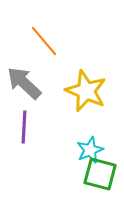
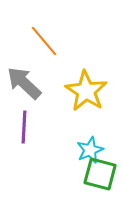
yellow star: rotated 9 degrees clockwise
